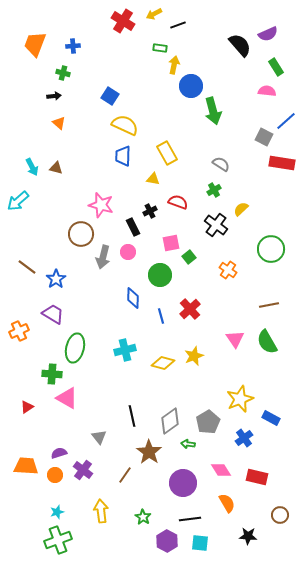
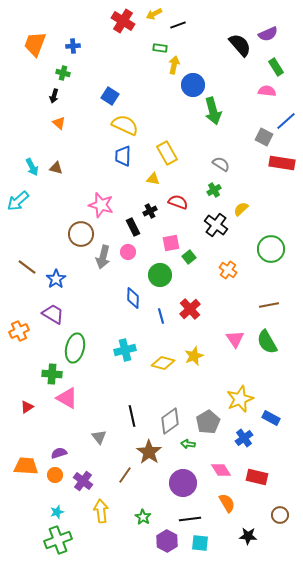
blue circle at (191, 86): moved 2 px right, 1 px up
black arrow at (54, 96): rotated 112 degrees clockwise
purple cross at (83, 470): moved 11 px down
